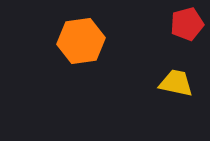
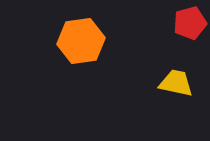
red pentagon: moved 3 px right, 1 px up
